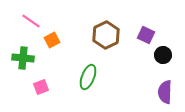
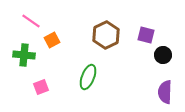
purple square: rotated 12 degrees counterclockwise
green cross: moved 1 px right, 3 px up
